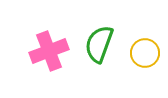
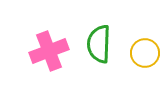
green semicircle: rotated 18 degrees counterclockwise
